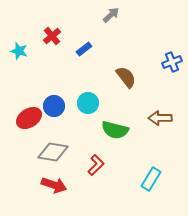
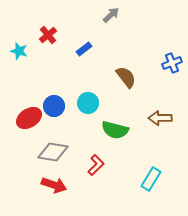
red cross: moved 4 px left, 1 px up
blue cross: moved 1 px down
